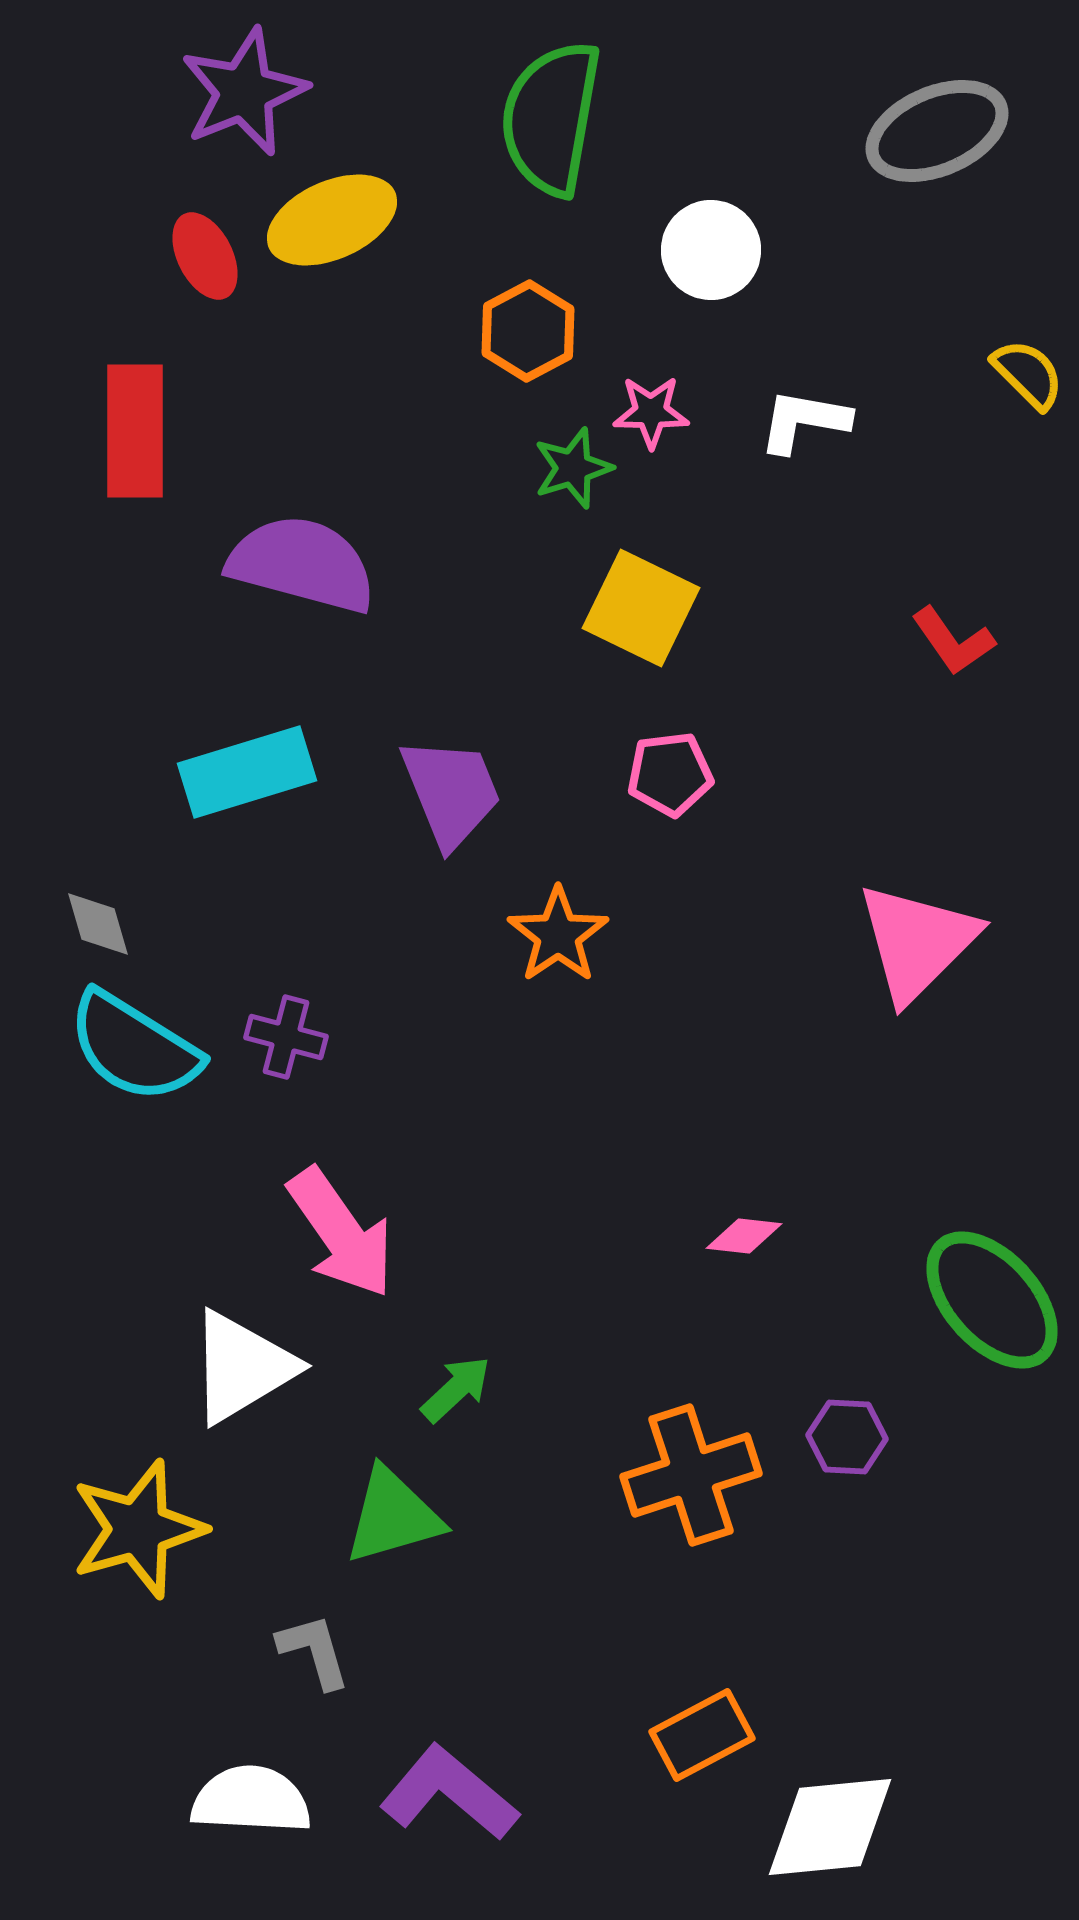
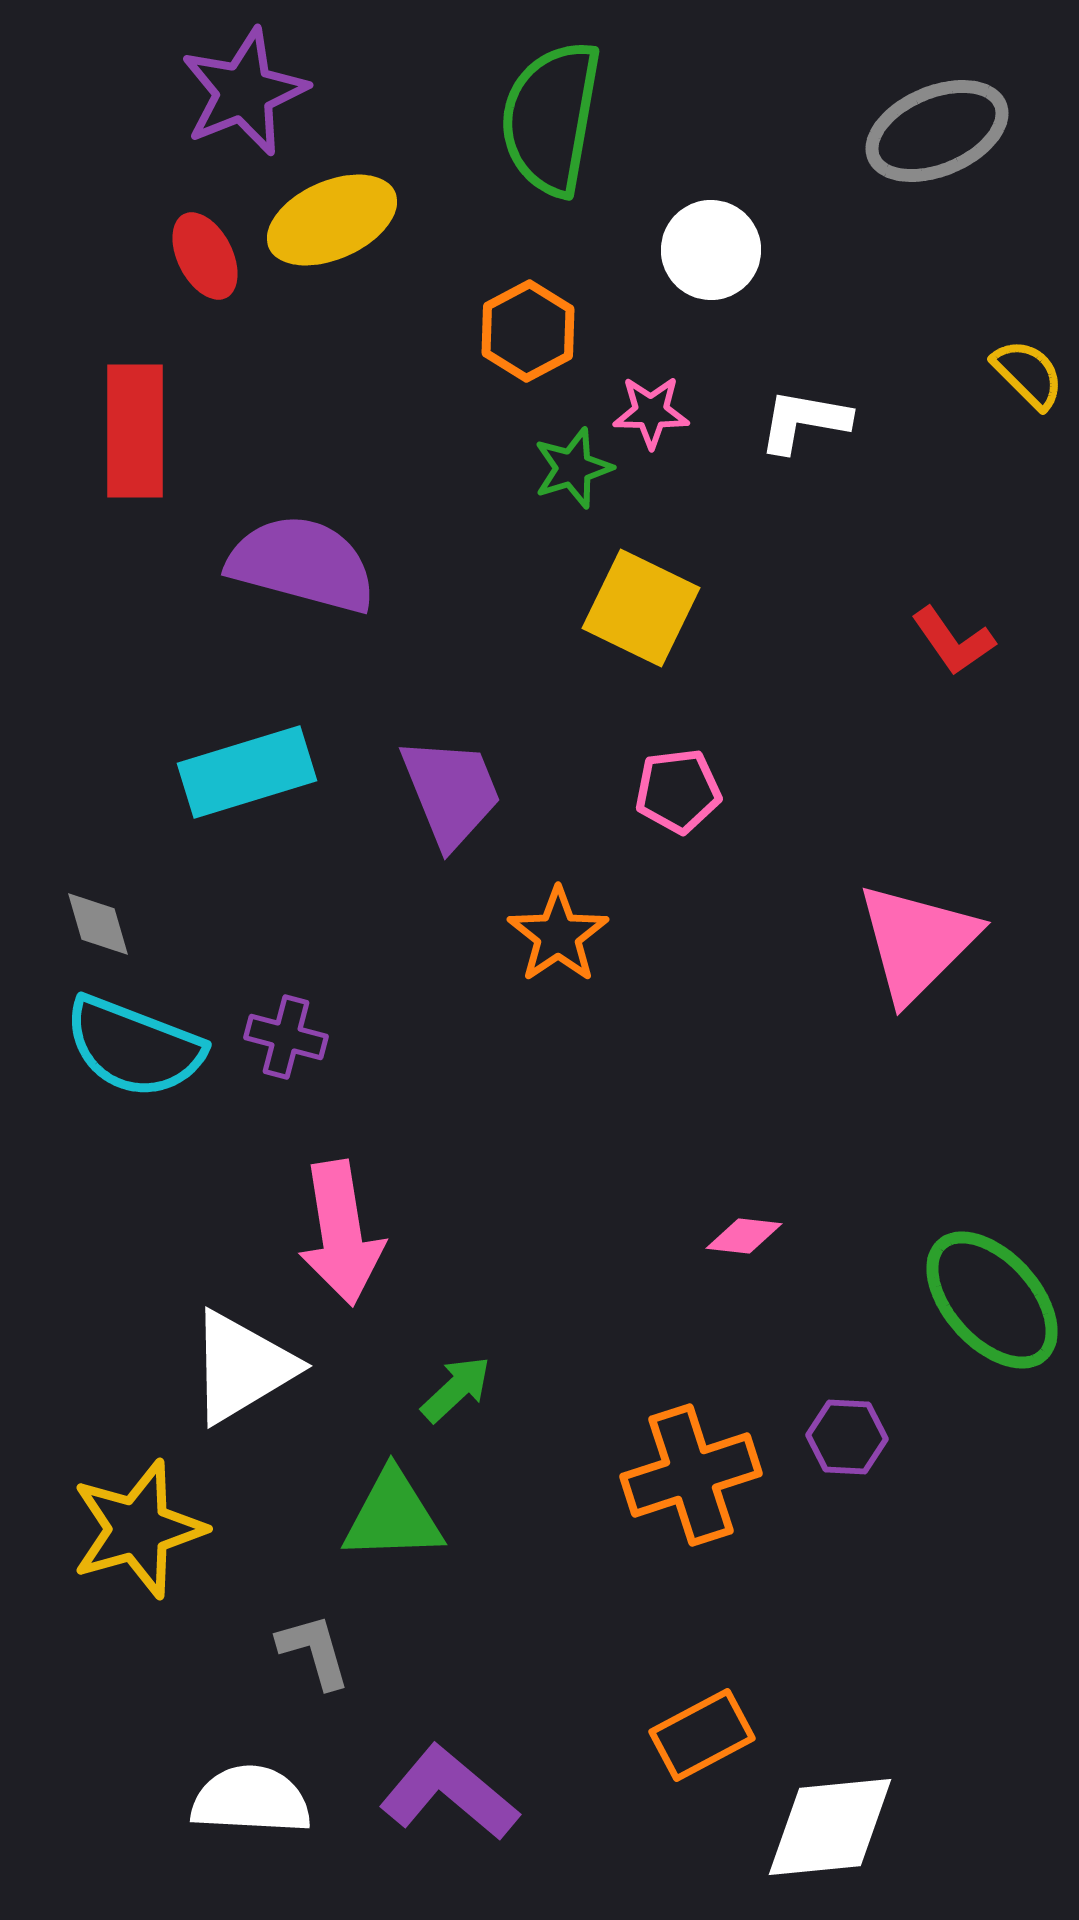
pink pentagon: moved 8 px right, 17 px down
cyan semicircle: rotated 11 degrees counterclockwise
pink arrow: rotated 26 degrees clockwise
green triangle: rotated 14 degrees clockwise
